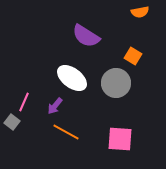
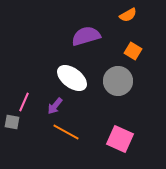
orange semicircle: moved 12 px left, 3 px down; rotated 18 degrees counterclockwise
purple semicircle: rotated 132 degrees clockwise
orange square: moved 5 px up
gray circle: moved 2 px right, 2 px up
gray square: rotated 28 degrees counterclockwise
pink square: rotated 20 degrees clockwise
